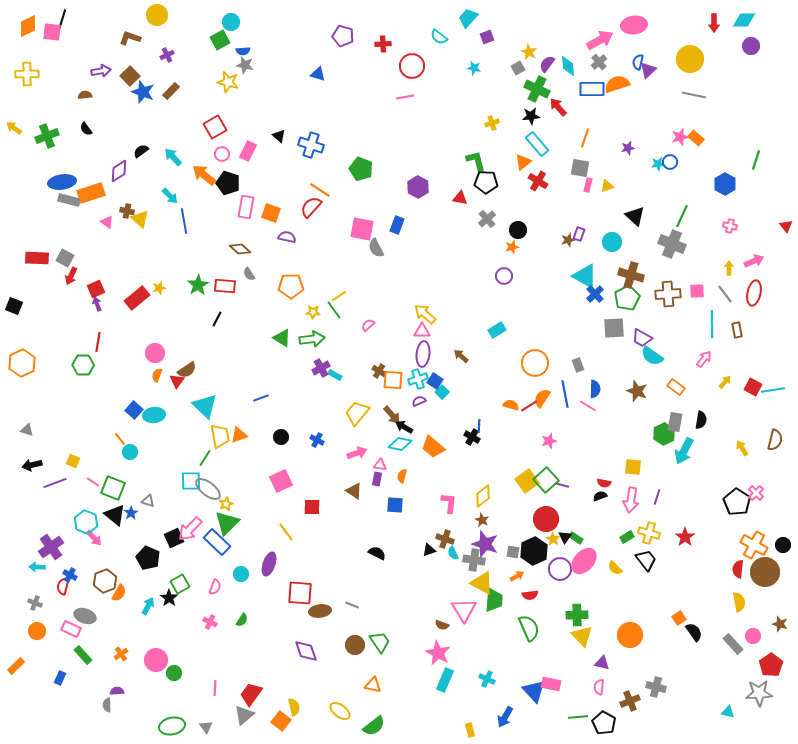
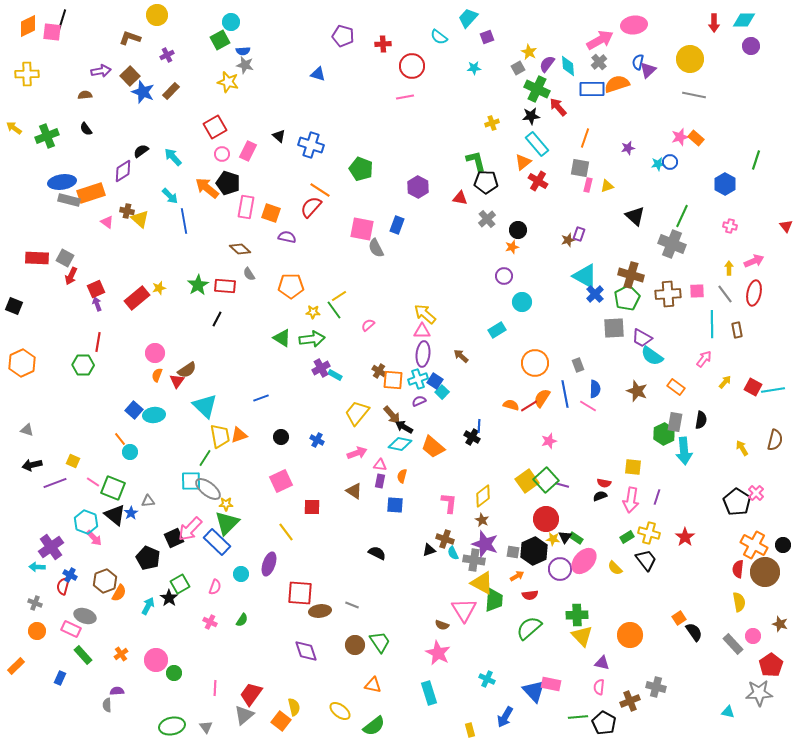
cyan star at (474, 68): rotated 16 degrees counterclockwise
purple diamond at (119, 171): moved 4 px right
orange arrow at (204, 175): moved 3 px right, 13 px down
cyan circle at (612, 242): moved 90 px left, 60 px down
cyan arrow at (684, 451): rotated 32 degrees counterclockwise
purple rectangle at (377, 479): moved 3 px right, 2 px down
gray triangle at (148, 501): rotated 24 degrees counterclockwise
yellow star at (226, 504): rotated 24 degrees clockwise
yellow star at (553, 539): rotated 24 degrees counterclockwise
green semicircle at (529, 628): rotated 108 degrees counterclockwise
cyan rectangle at (445, 680): moved 16 px left, 13 px down; rotated 40 degrees counterclockwise
